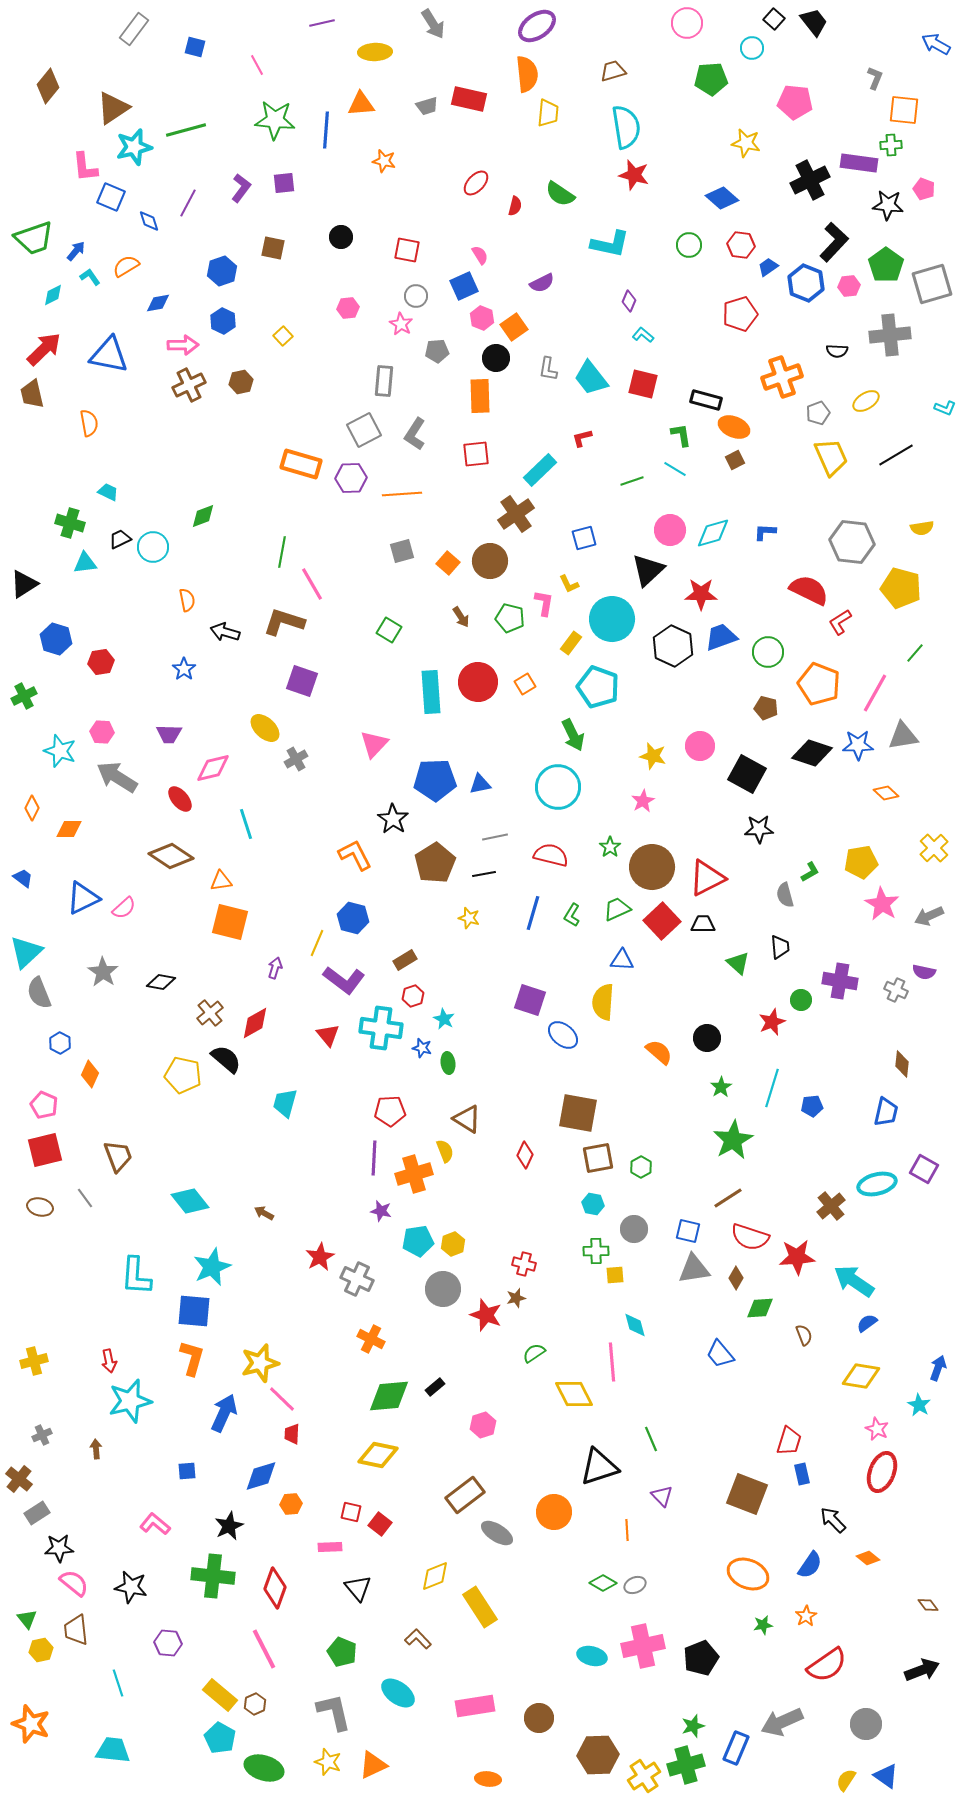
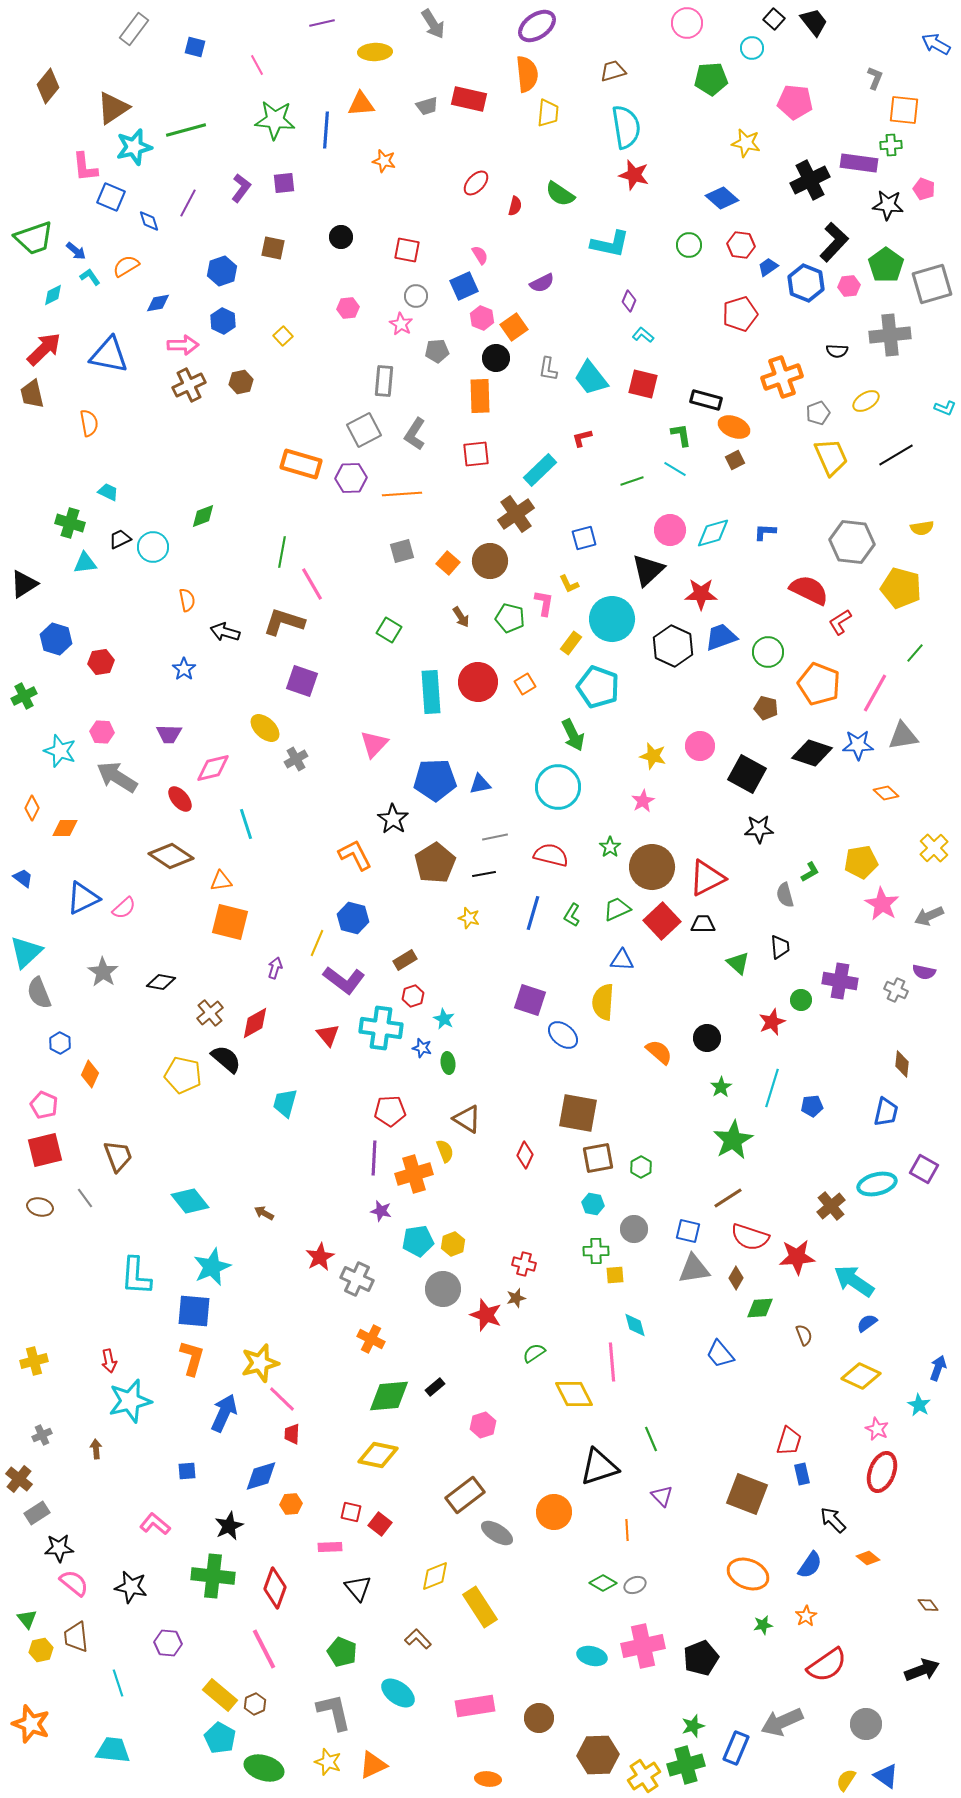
blue arrow at (76, 251): rotated 90 degrees clockwise
orange diamond at (69, 829): moved 4 px left, 1 px up
yellow diamond at (861, 1376): rotated 15 degrees clockwise
brown trapezoid at (76, 1630): moved 7 px down
